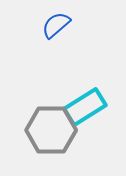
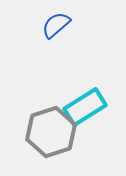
gray hexagon: moved 2 px down; rotated 18 degrees counterclockwise
